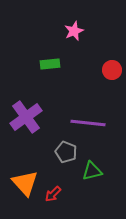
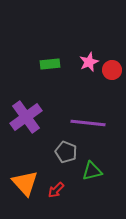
pink star: moved 15 px right, 31 px down
red arrow: moved 3 px right, 4 px up
